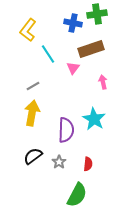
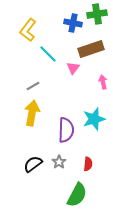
cyan line: rotated 12 degrees counterclockwise
cyan star: rotated 25 degrees clockwise
black semicircle: moved 8 px down
